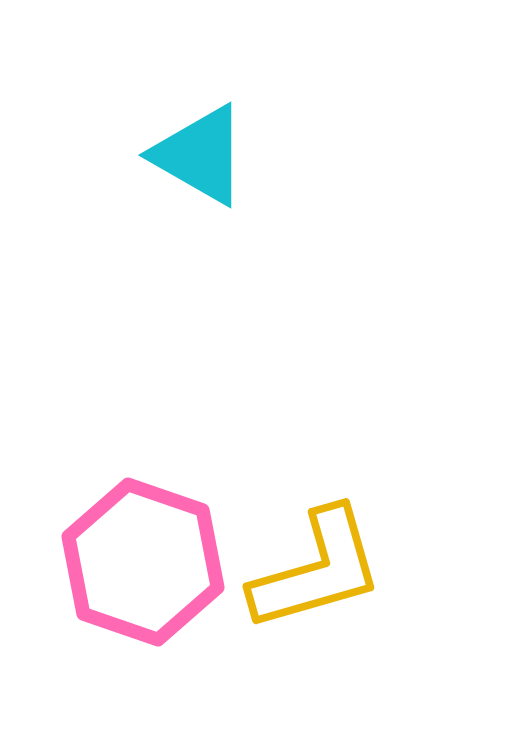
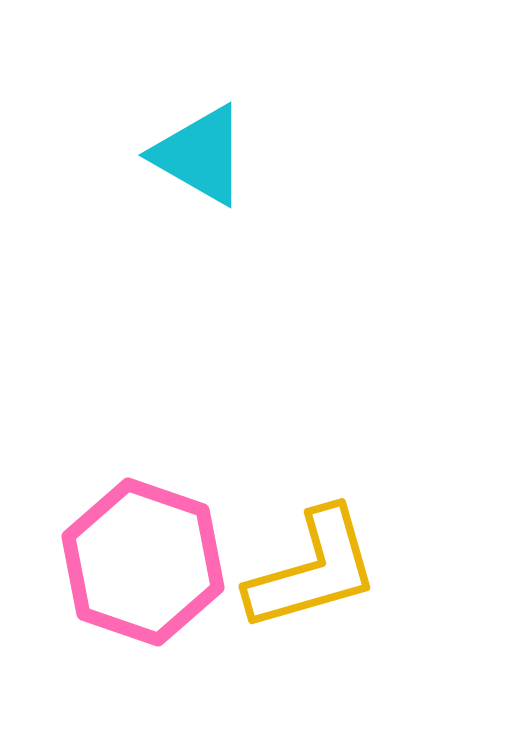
yellow L-shape: moved 4 px left
